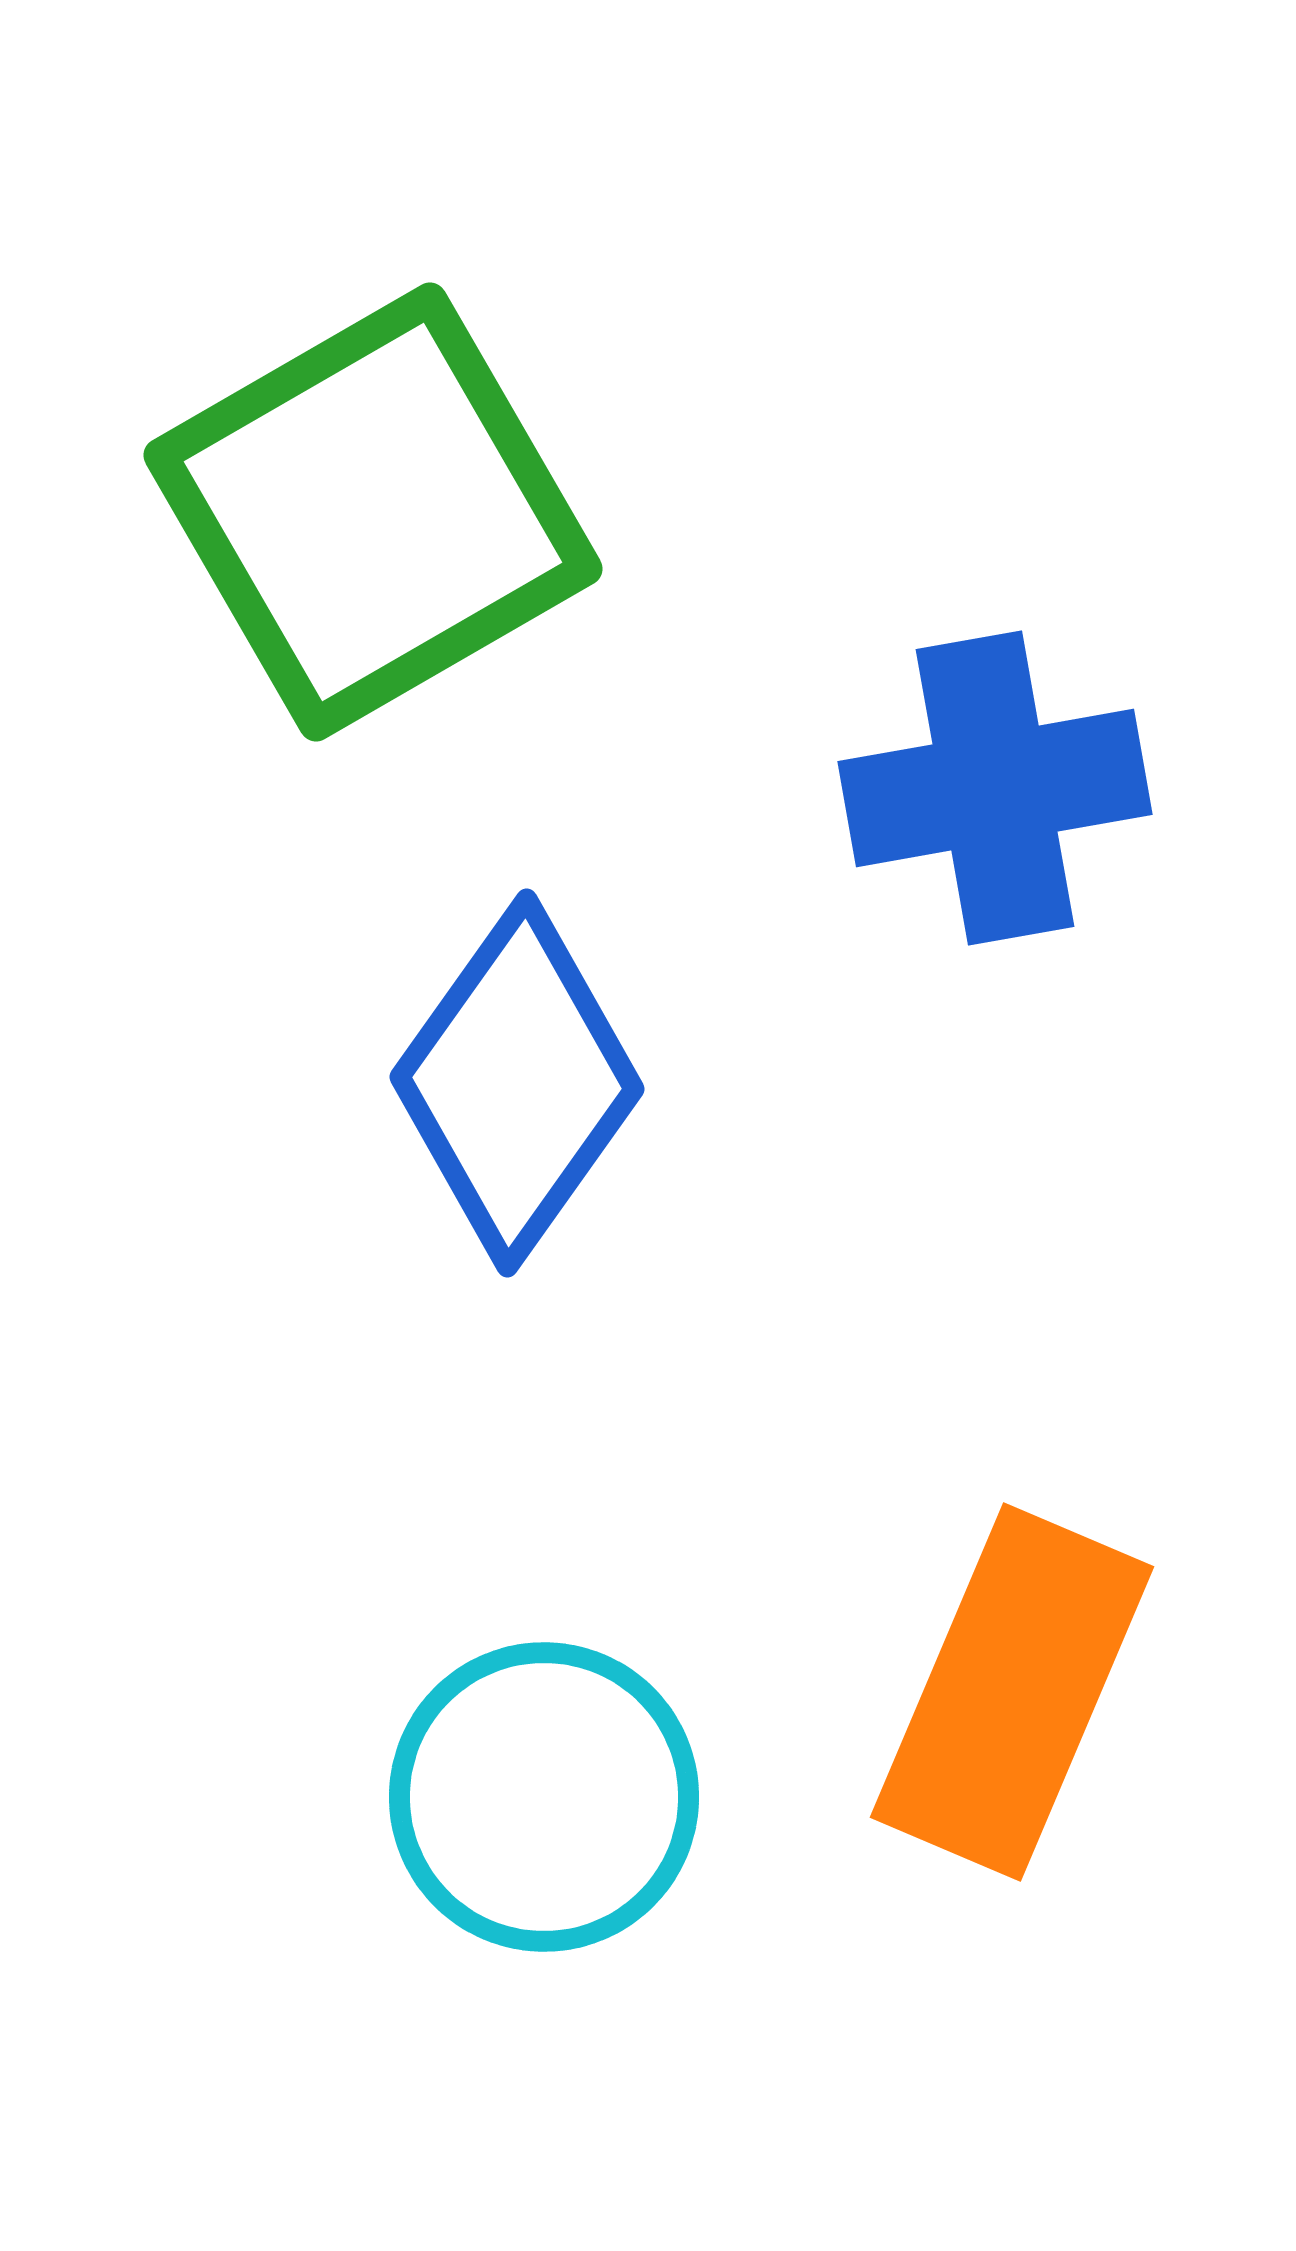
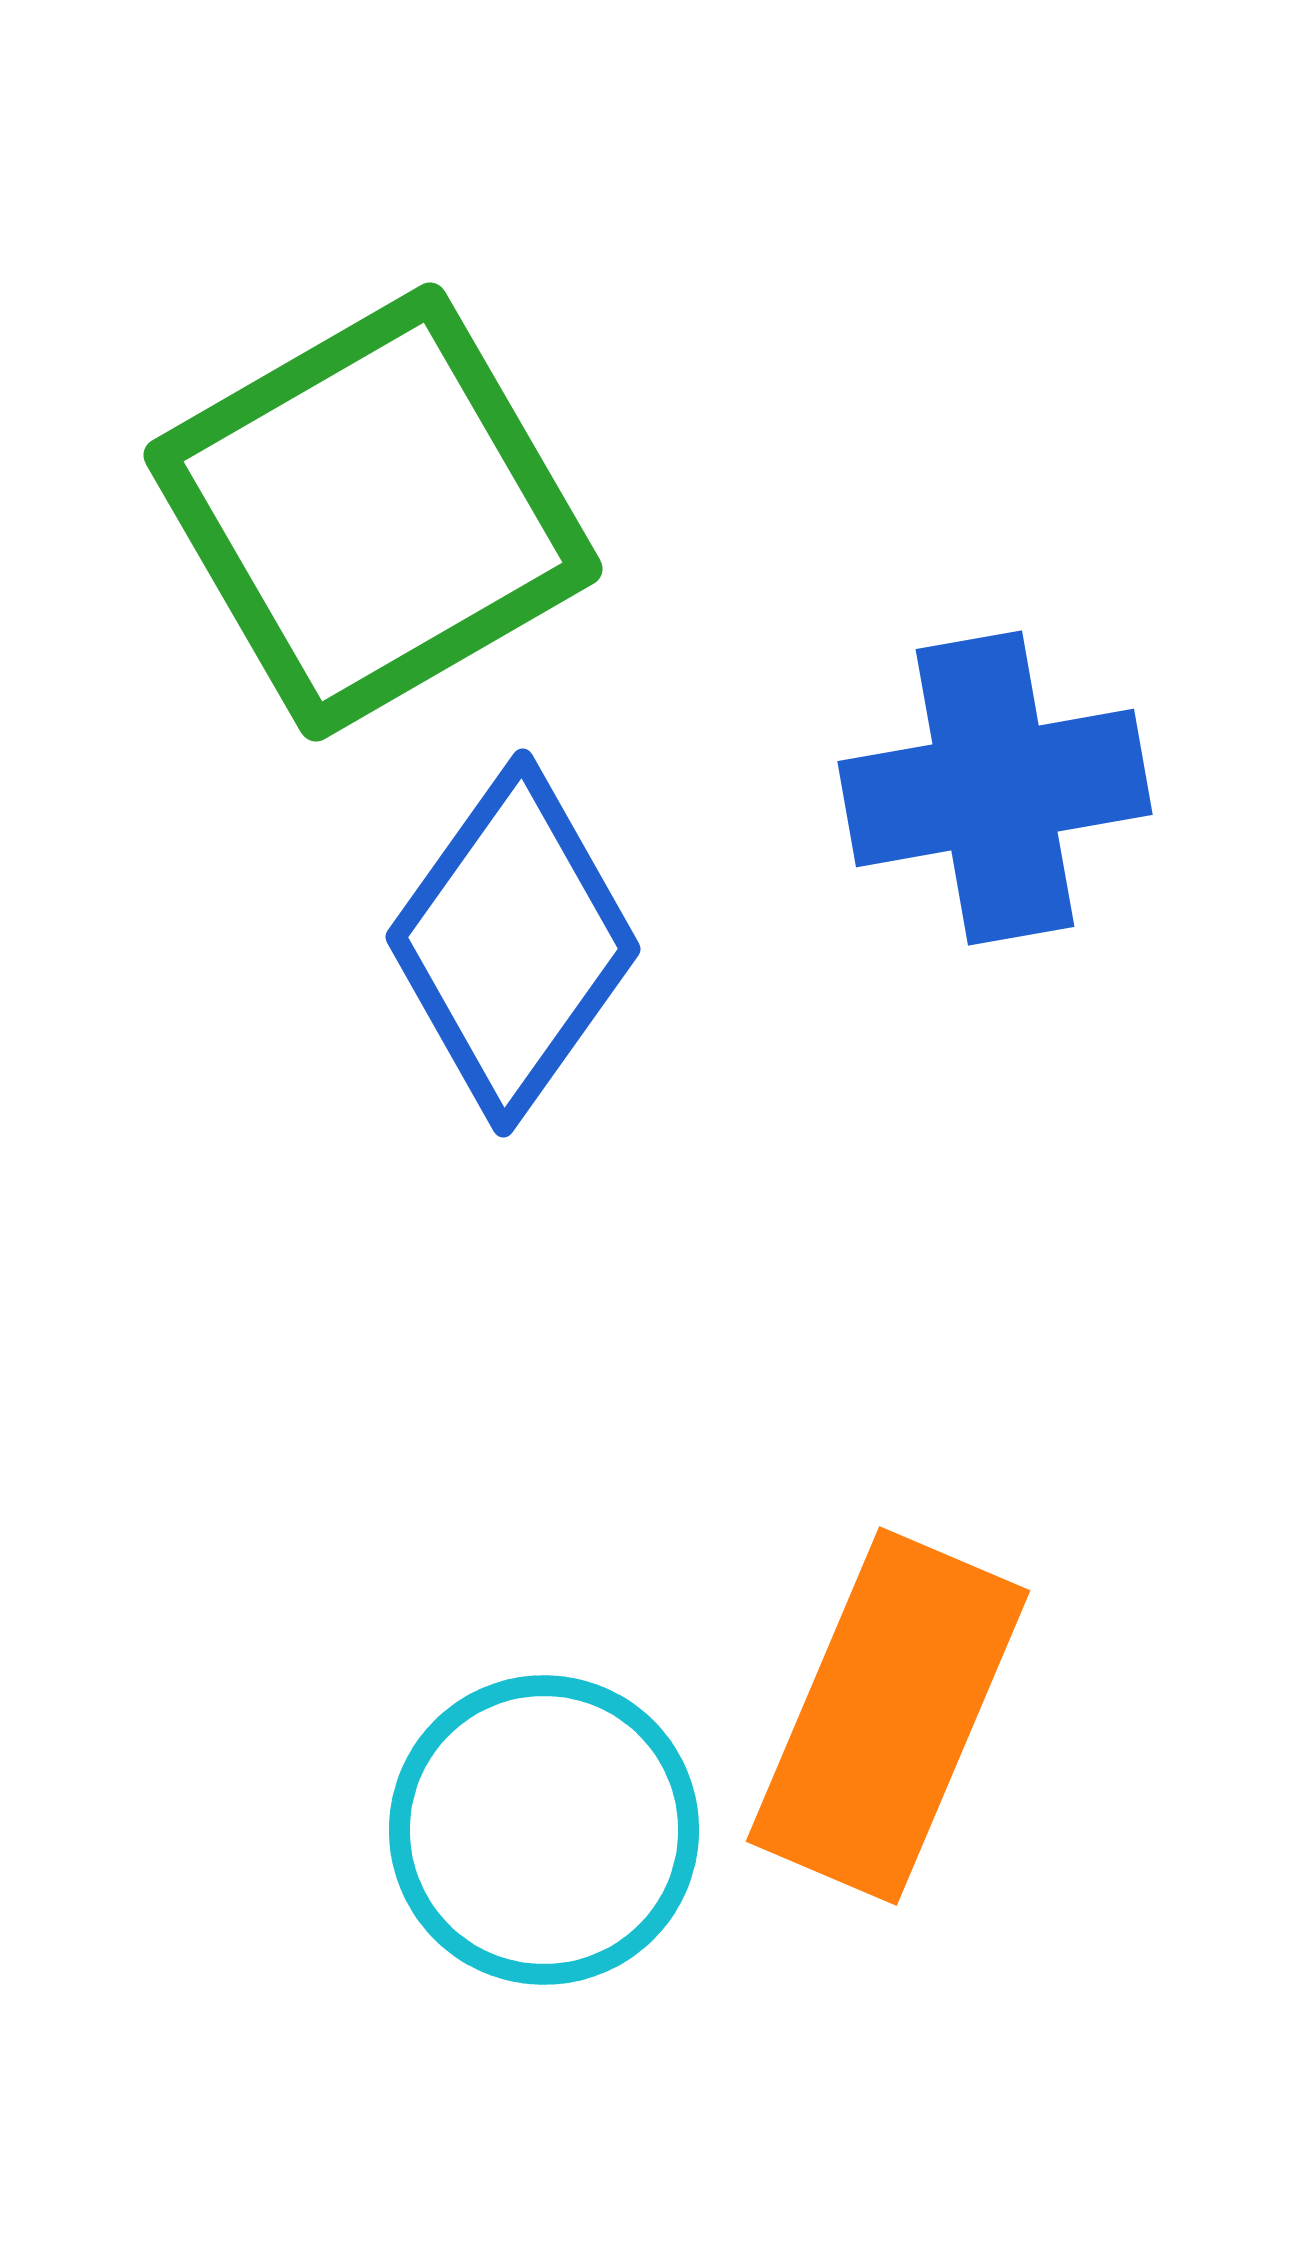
blue diamond: moved 4 px left, 140 px up
orange rectangle: moved 124 px left, 24 px down
cyan circle: moved 33 px down
